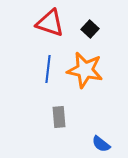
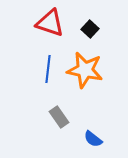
gray rectangle: rotated 30 degrees counterclockwise
blue semicircle: moved 8 px left, 5 px up
